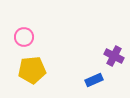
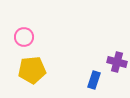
purple cross: moved 3 px right, 6 px down; rotated 12 degrees counterclockwise
blue rectangle: rotated 48 degrees counterclockwise
